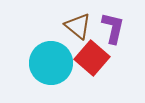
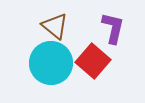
brown triangle: moved 23 px left
red square: moved 1 px right, 3 px down
